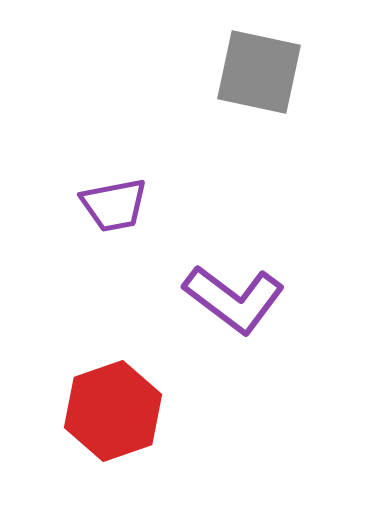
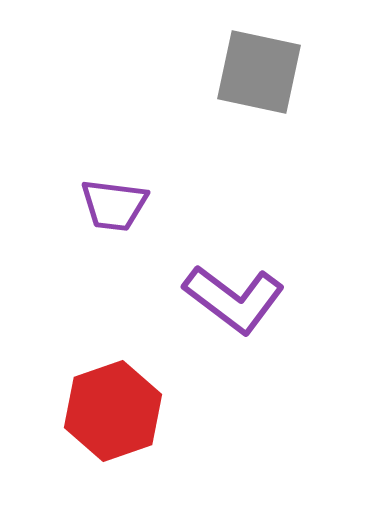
purple trapezoid: rotated 18 degrees clockwise
